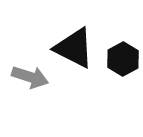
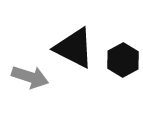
black hexagon: moved 1 px down
